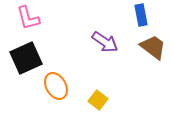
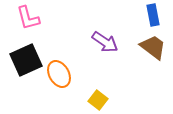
blue rectangle: moved 12 px right
black square: moved 2 px down
orange ellipse: moved 3 px right, 12 px up
